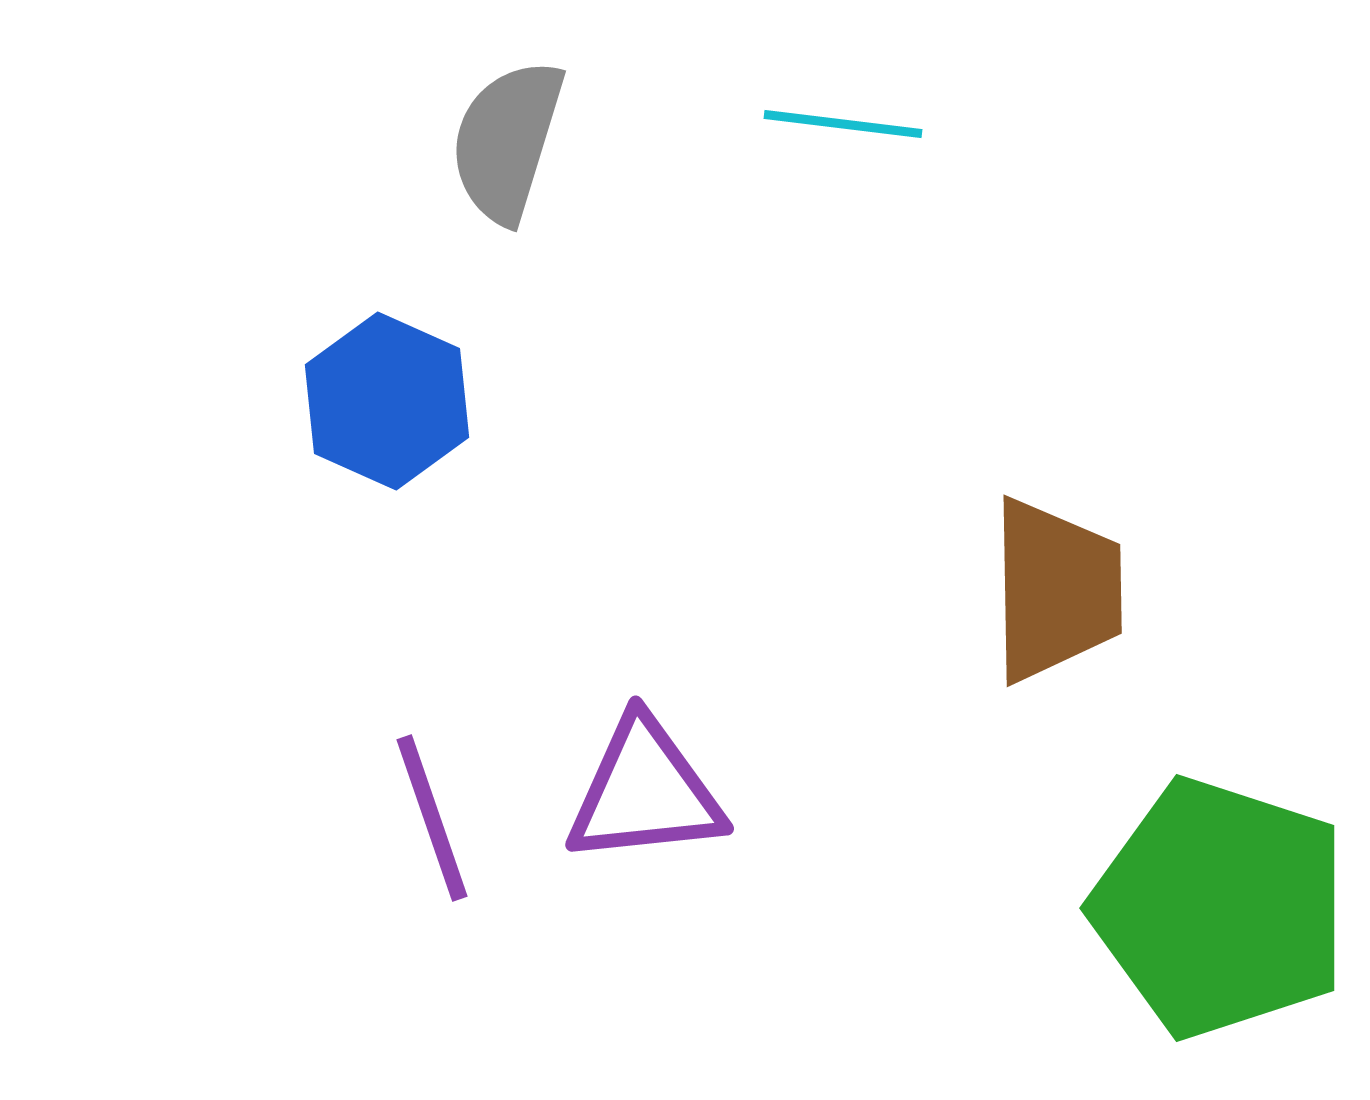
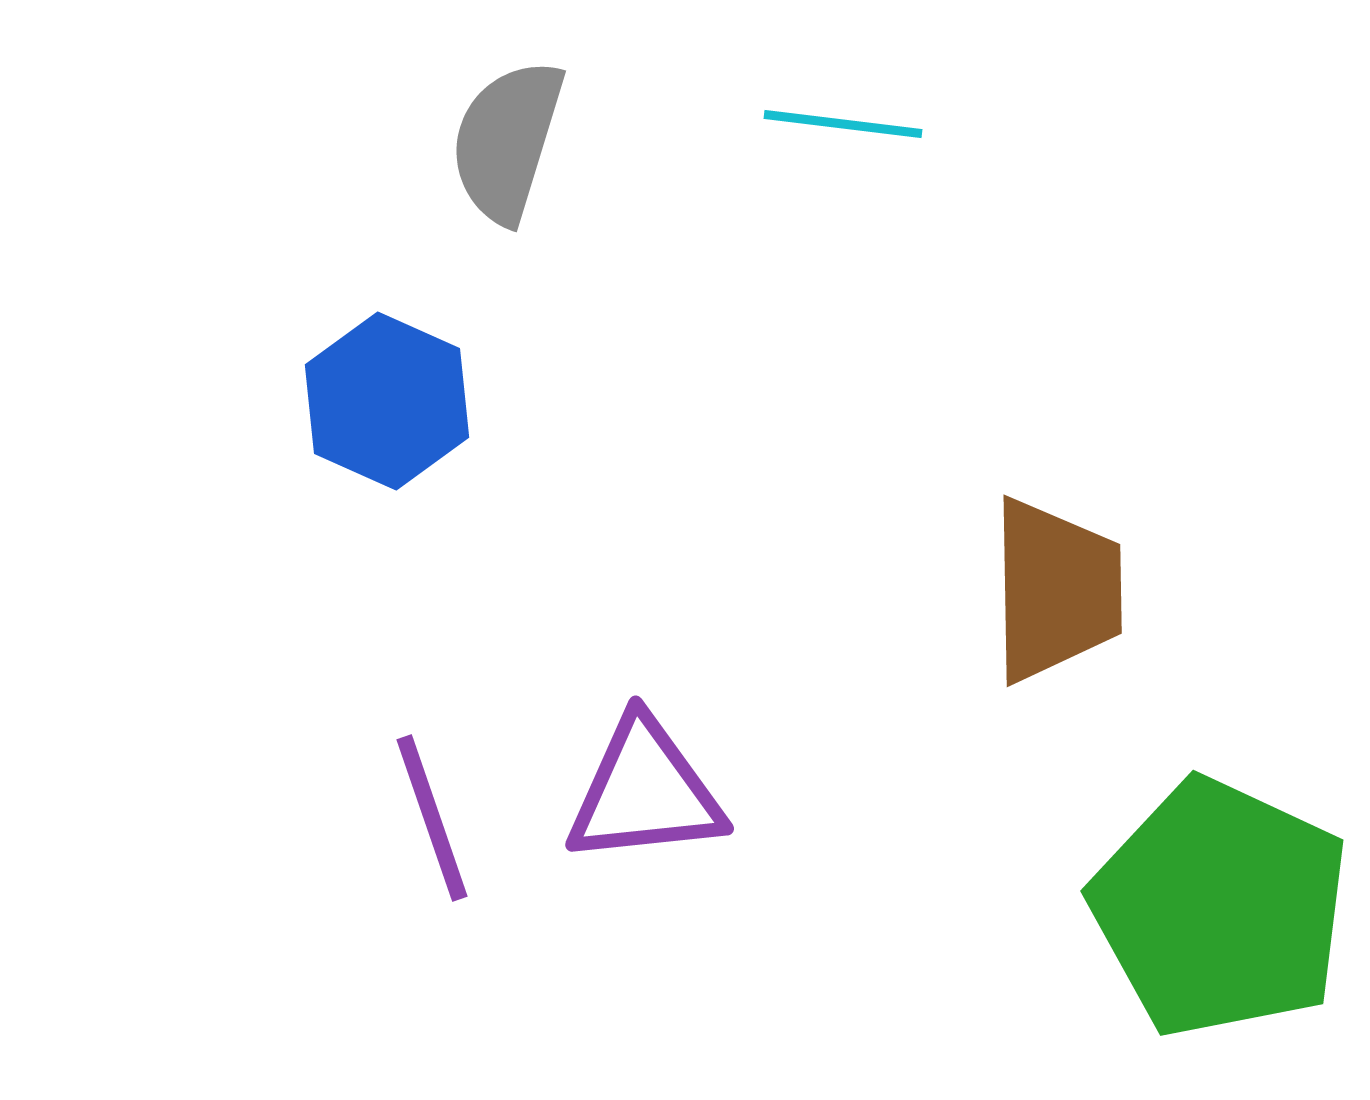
green pentagon: rotated 7 degrees clockwise
